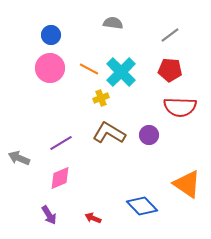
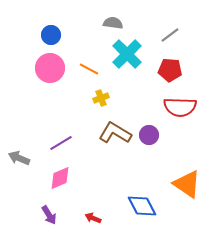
cyan cross: moved 6 px right, 18 px up
brown L-shape: moved 6 px right
blue diamond: rotated 16 degrees clockwise
